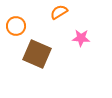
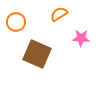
orange semicircle: moved 2 px down
orange circle: moved 4 px up
